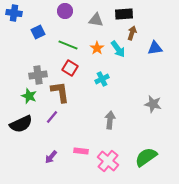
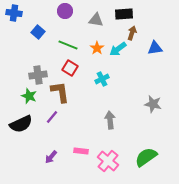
blue square: rotated 24 degrees counterclockwise
cyan arrow: rotated 90 degrees clockwise
gray arrow: rotated 12 degrees counterclockwise
